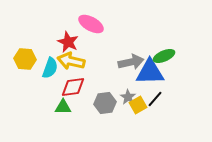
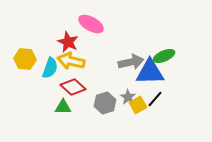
red diamond: rotated 50 degrees clockwise
gray hexagon: rotated 10 degrees counterclockwise
